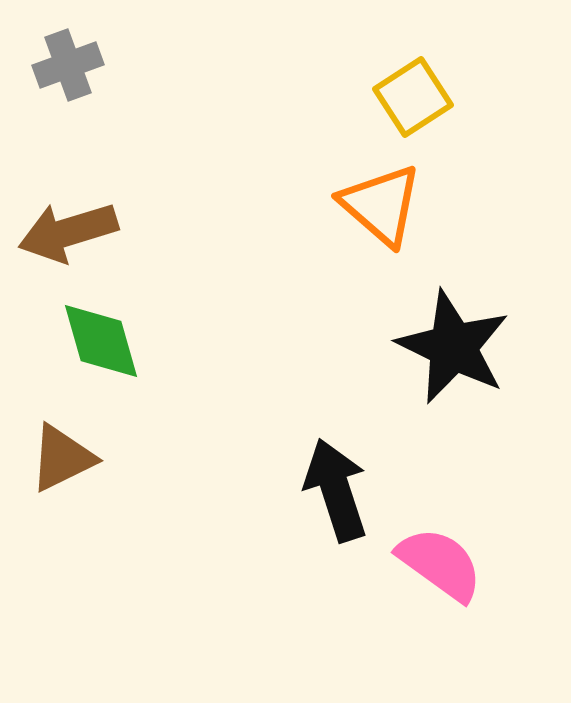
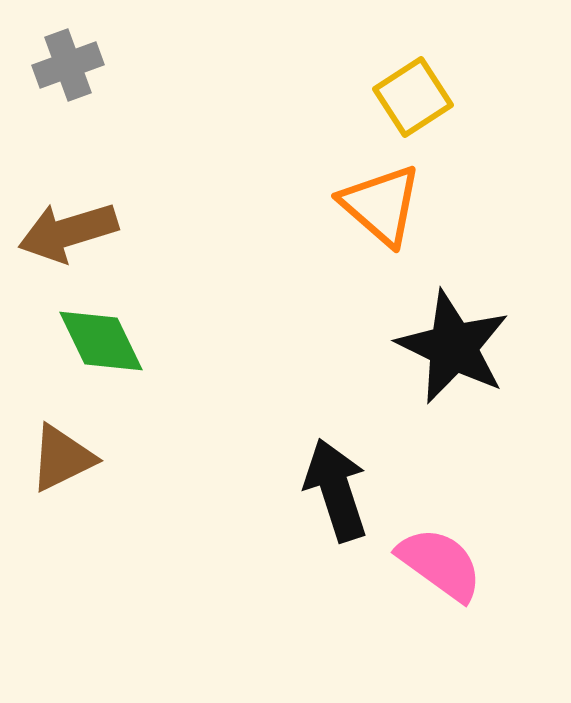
green diamond: rotated 10 degrees counterclockwise
